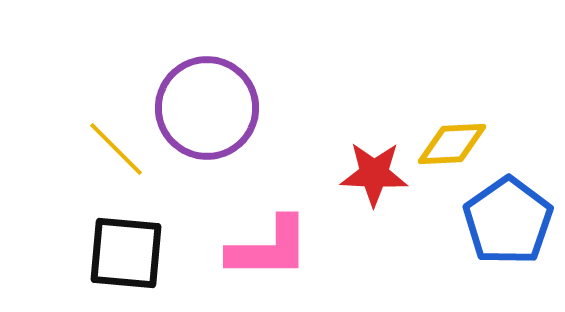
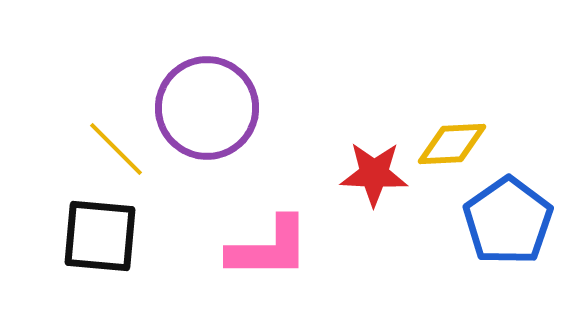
black square: moved 26 px left, 17 px up
